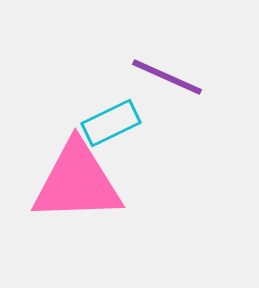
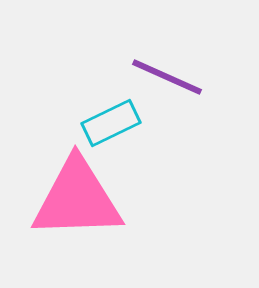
pink triangle: moved 17 px down
